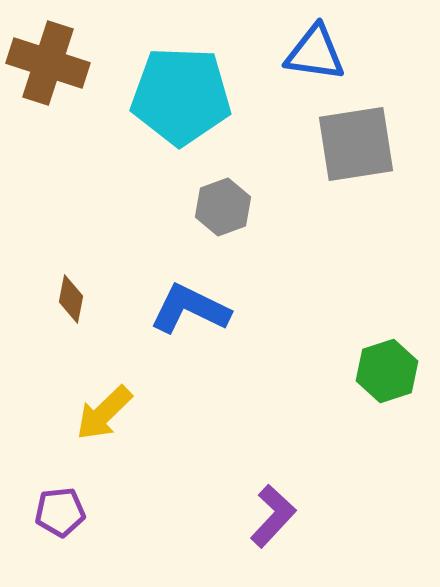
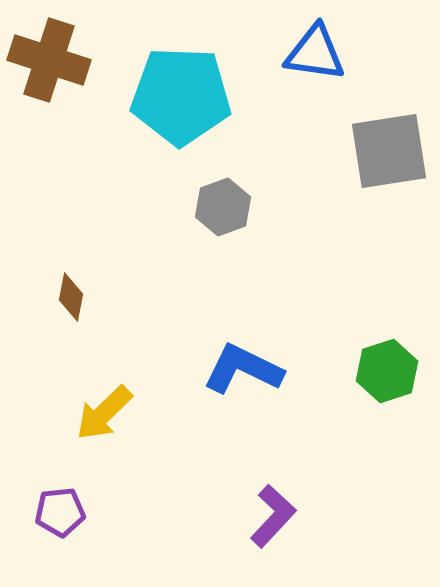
brown cross: moved 1 px right, 3 px up
gray square: moved 33 px right, 7 px down
brown diamond: moved 2 px up
blue L-shape: moved 53 px right, 60 px down
